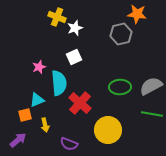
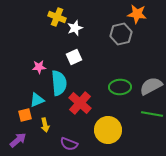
pink star: rotated 16 degrees clockwise
